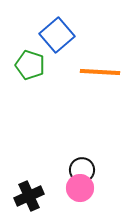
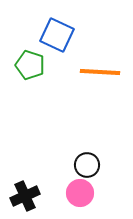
blue square: rotated 24 degrees counterclockwise
black circle: moved 5 px right, 5 px up
pink circle: moved 5 px down
black cross: moved 4 px left
